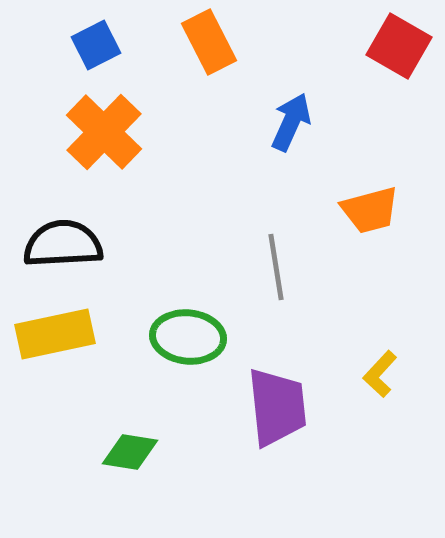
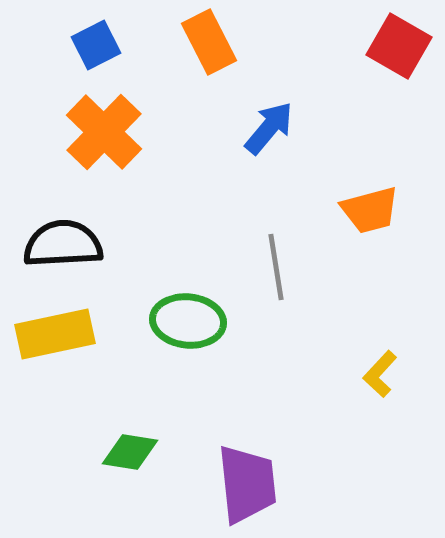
blue arrow: moved 22 px left, 6 px down; rotated 16 degrees clockwise
green ellipse: moved 16 px up
purple trapezoid: moved 30 px left, 77 px down
